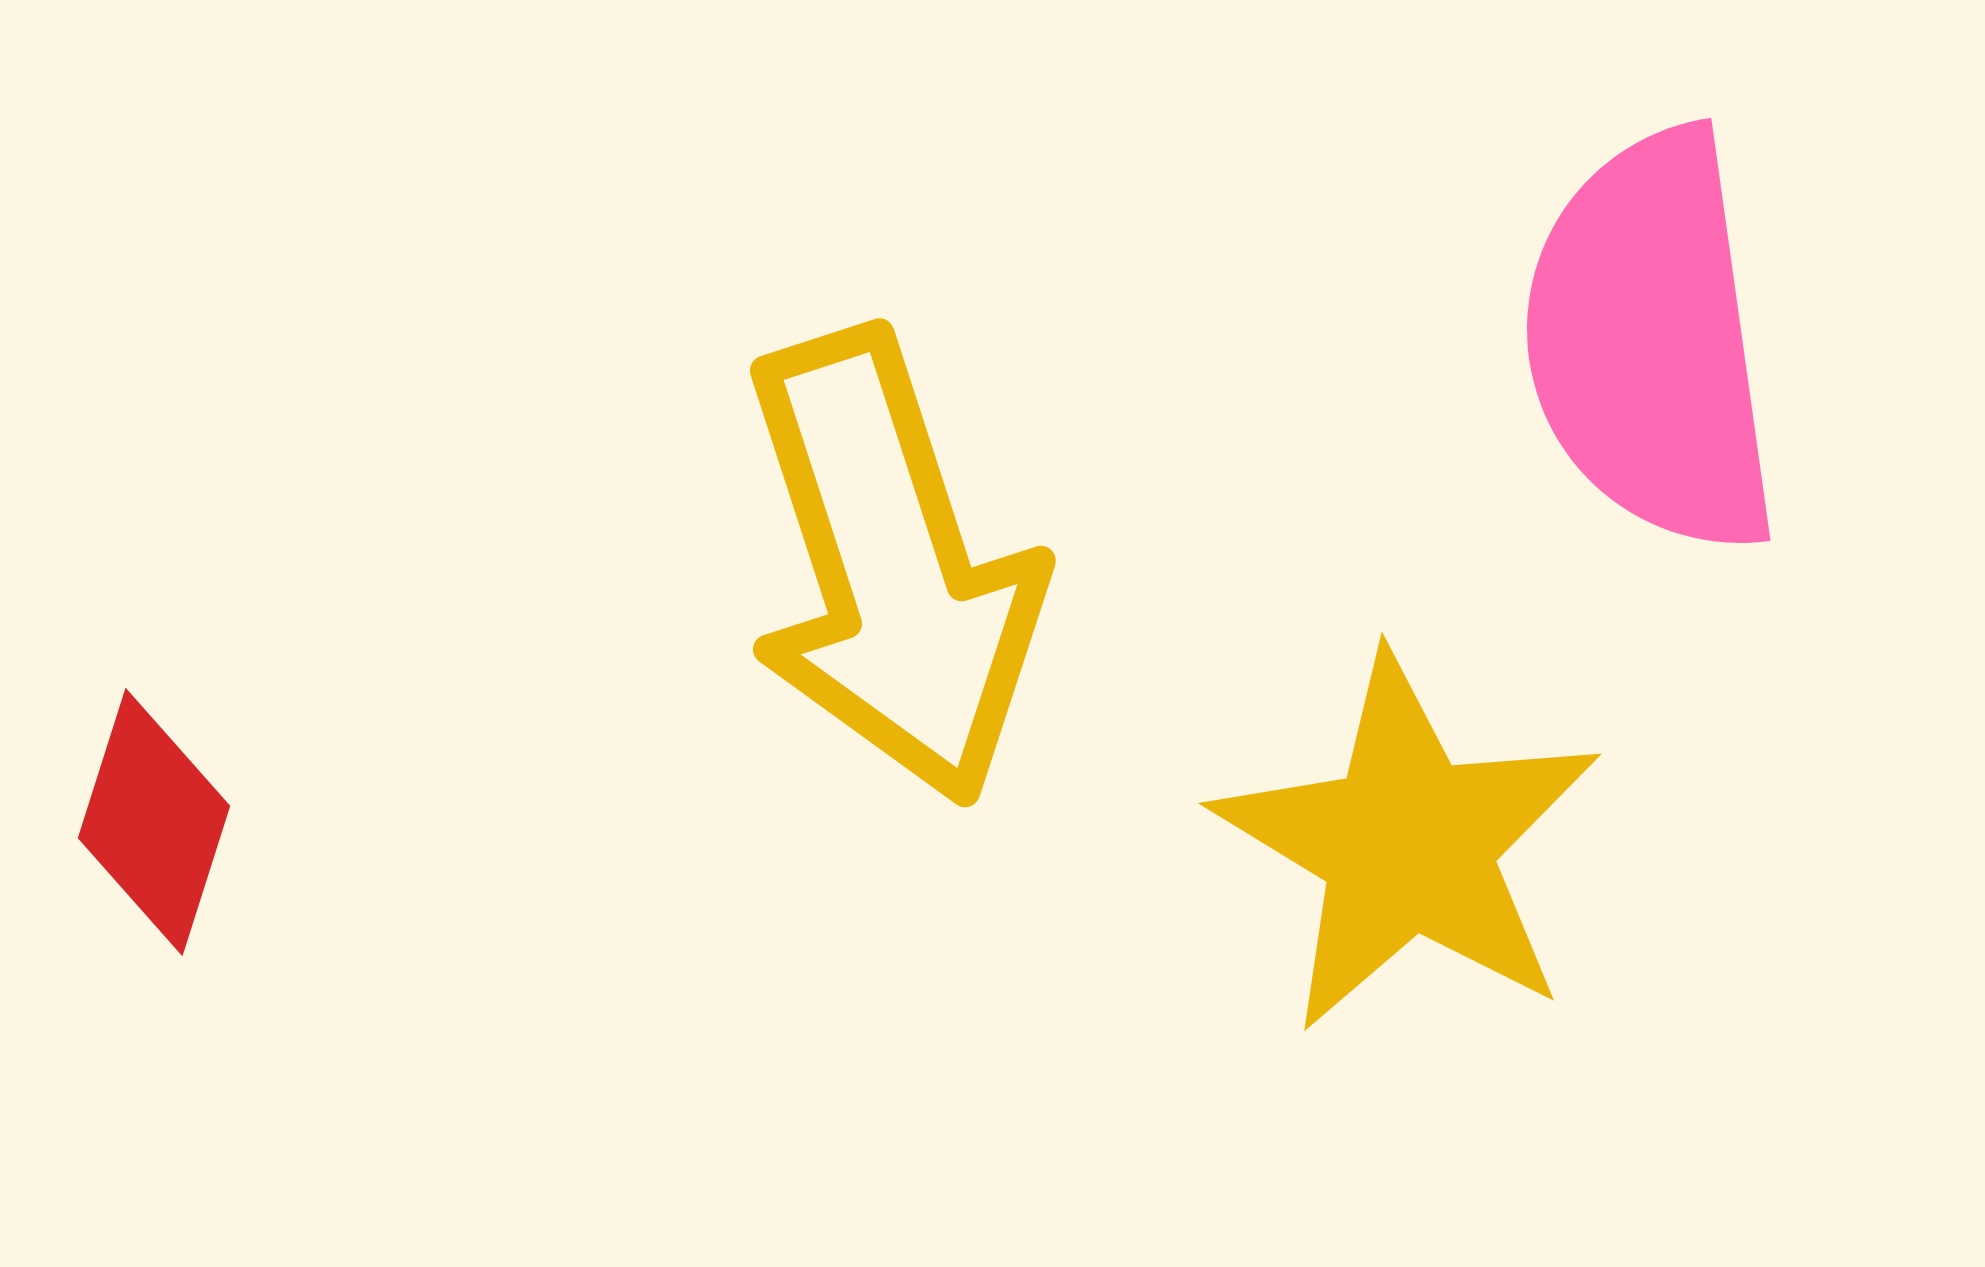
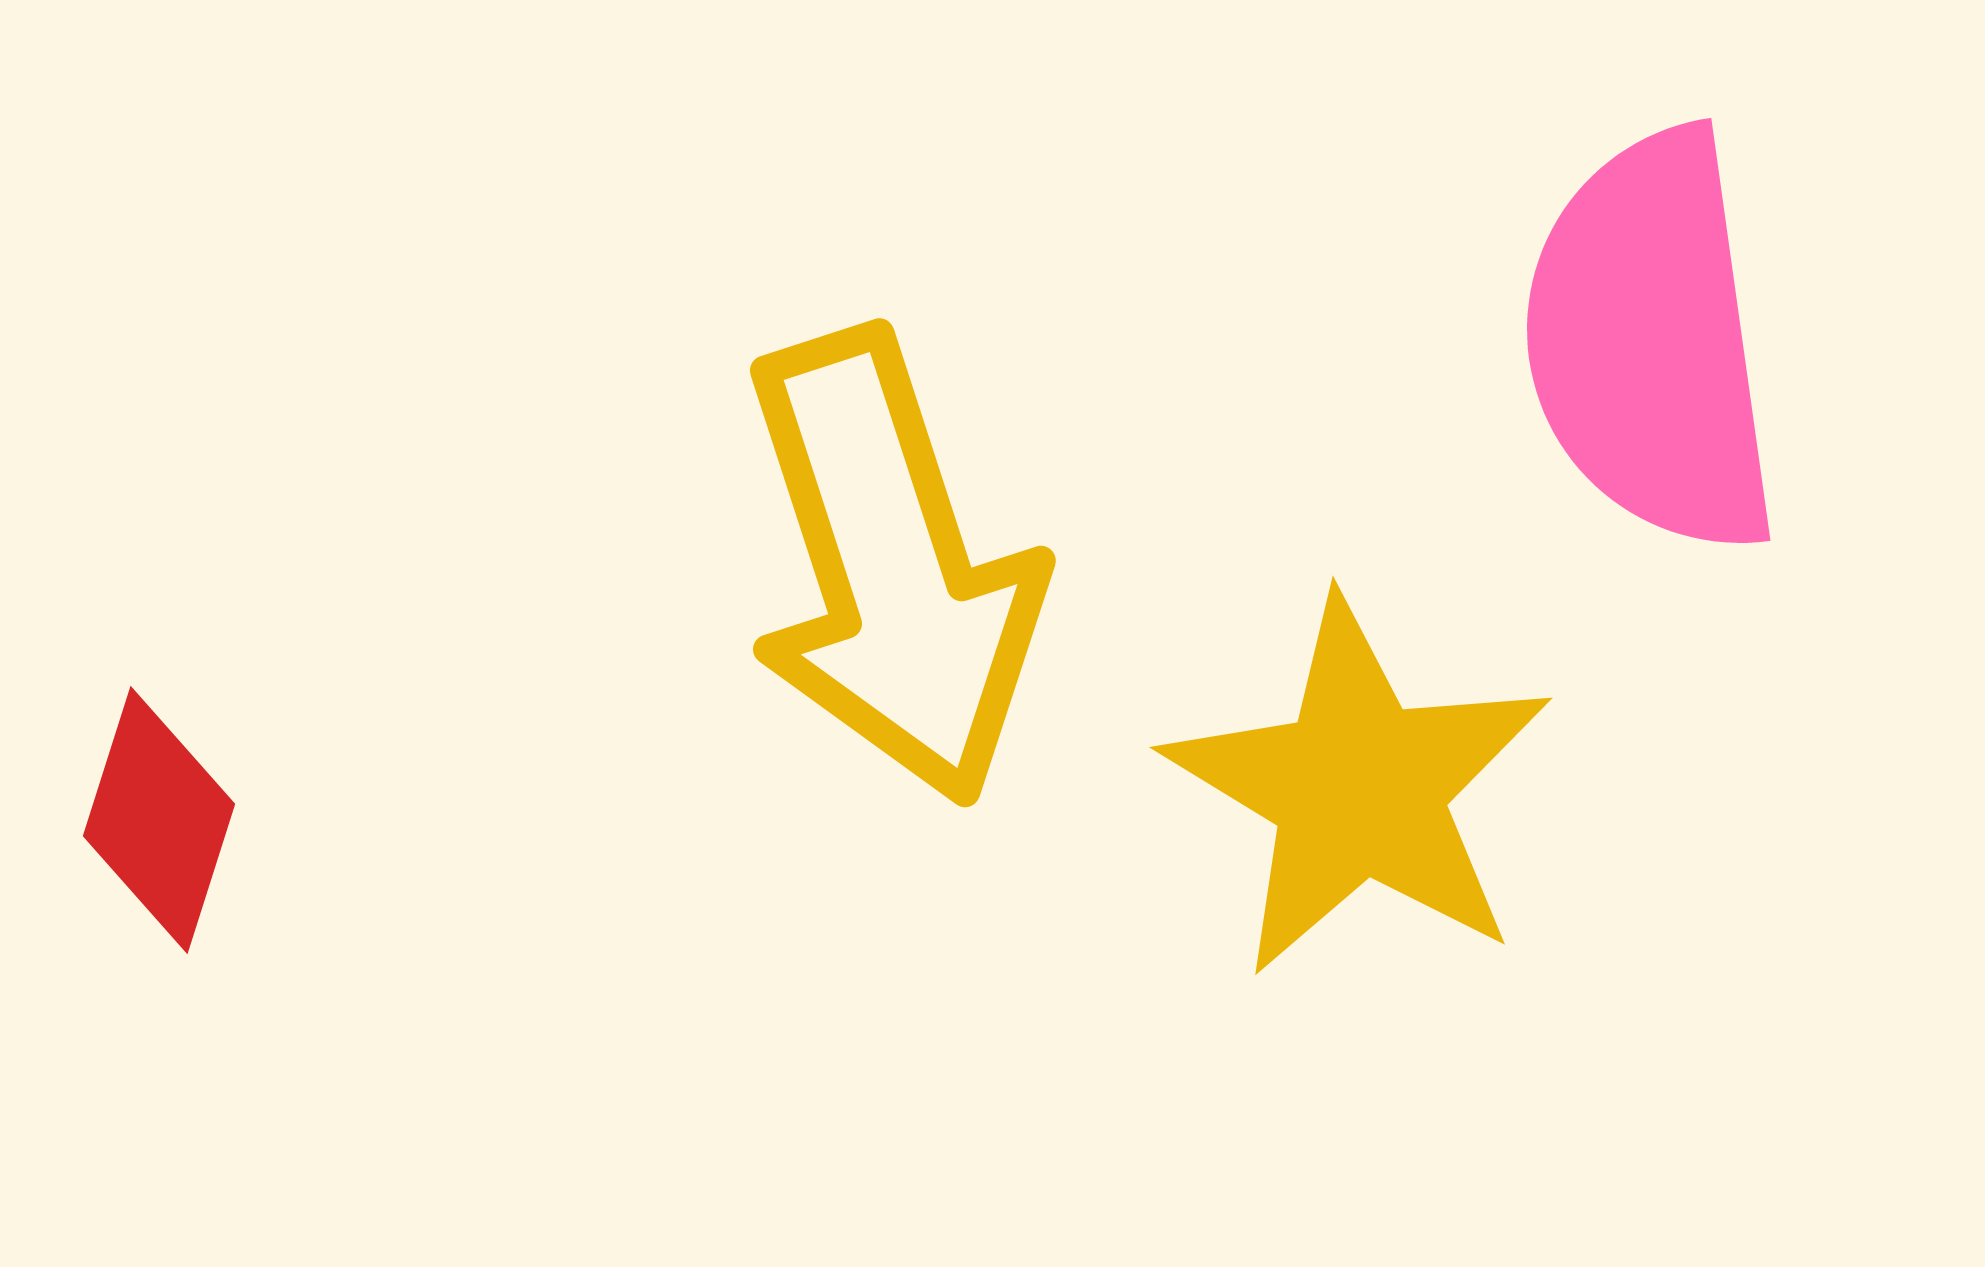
red diamond: moved 5 px right, 2 px up
yellow star: moved 49 px left, 56 px up
